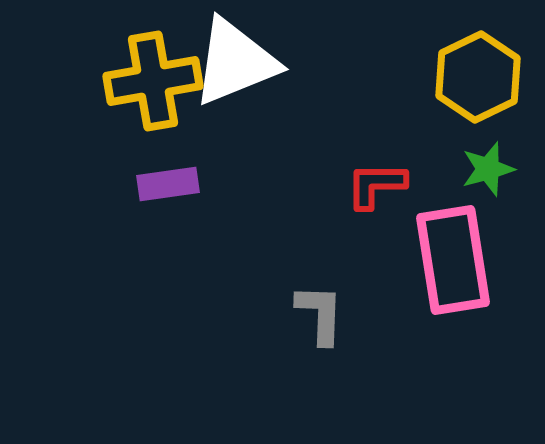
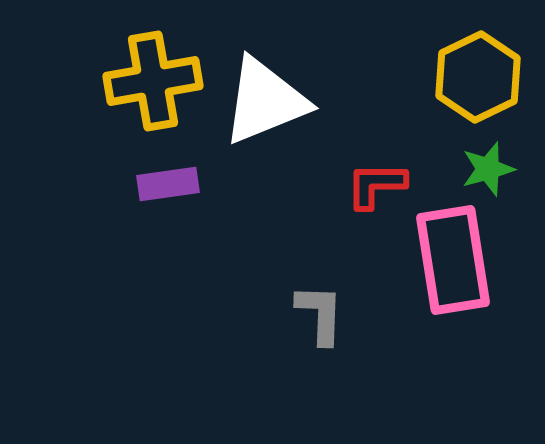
white triangle: moved 30 px right, 39 px down
